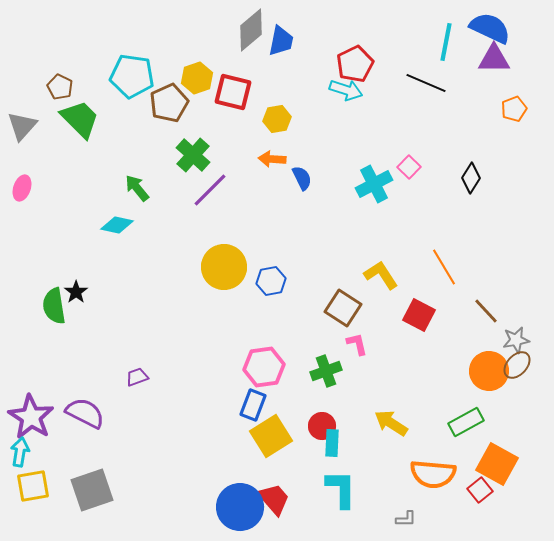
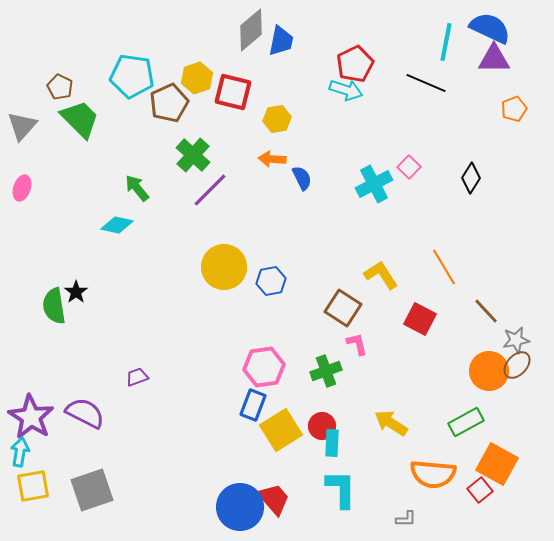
red square at (419, 315): moved 1 px right, 4 px down
yellow square at (271, 436): moved 10 px right, 6 px up
